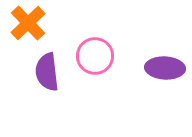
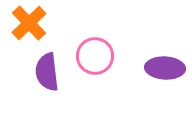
orange cross: moved 1 px right
